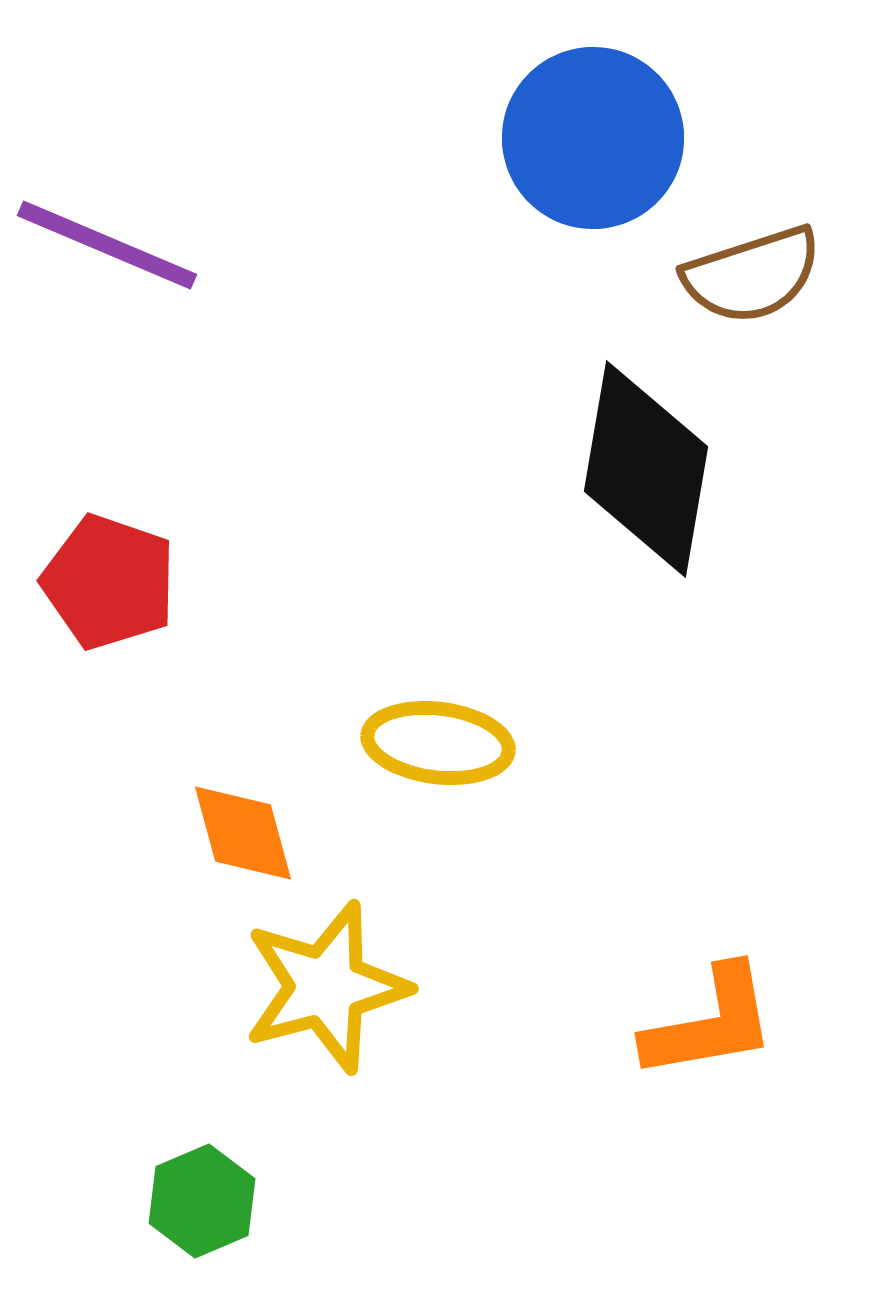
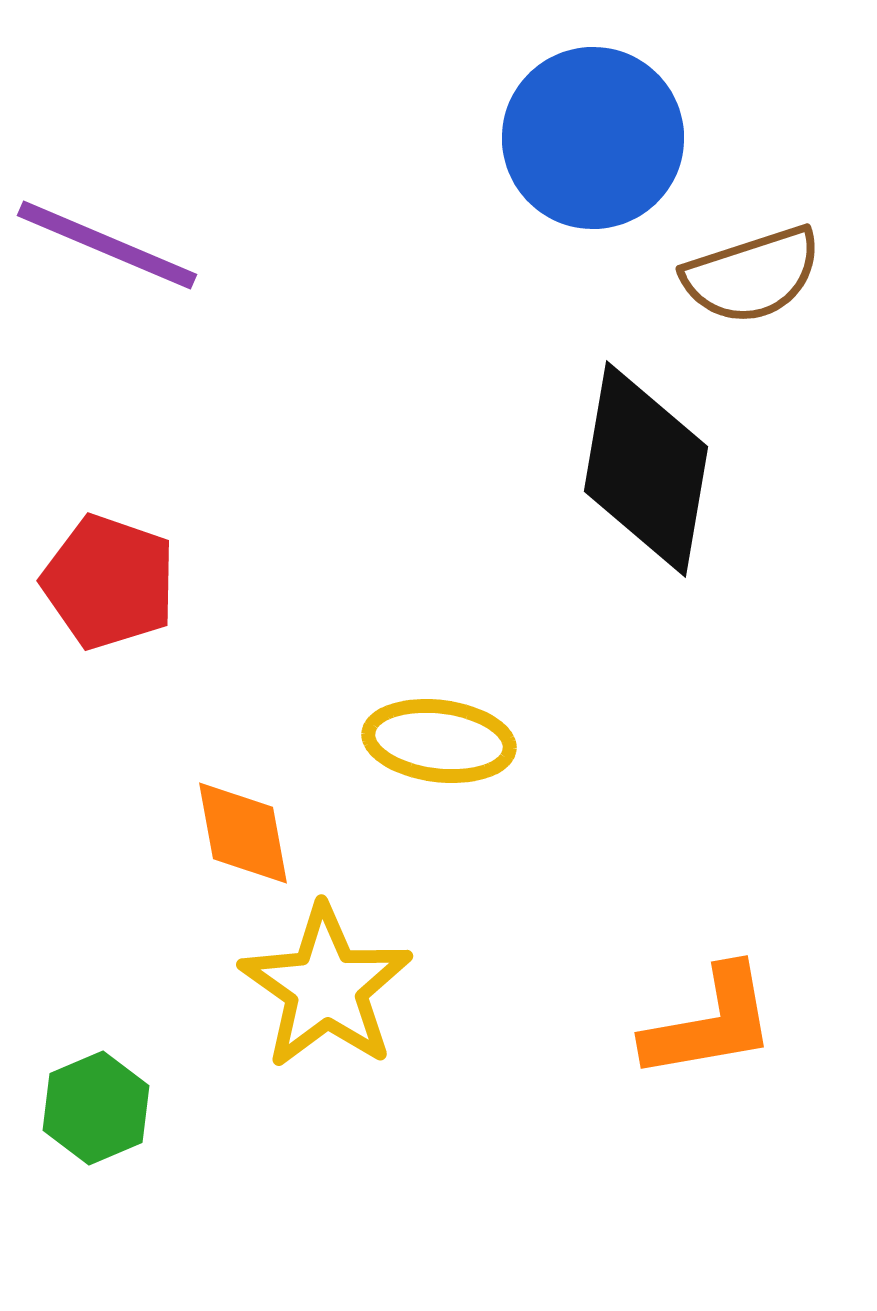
yellow ellipse: moved 1 px right, 2 px up
orange diamond: rotated 5 degrees clockwise
yellow star: rotated 22 degrees counterclockwise
green hexagon: moved 106 px left, 93 px up
